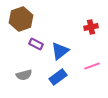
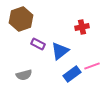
red cross: moved 9 px left
purple rectangle: moved 2 px right
blue rectangle: moved 14 px right, 3 px up
